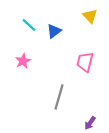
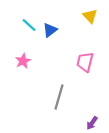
blue triangle: moved 4 px left, 1 px up
purple arrow: moved 2 px right
